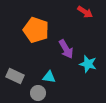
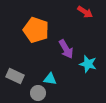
cyan triangle: moved 1 px right, 2 px down
